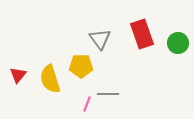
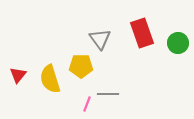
red rectangle: moved 1 px up
